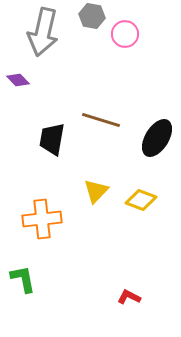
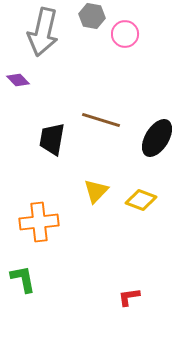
orange cross: moved 3 px left, 3 px down
red L-shape: rotated 35 degrees counterclockwise
